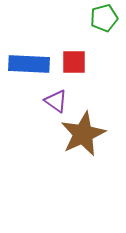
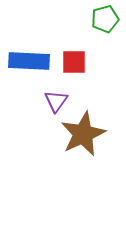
green pentagon: moved 1 px right, 1 px down
blue rectangle: moved 3 px up
purple triangle: rotated 30 degrees clockwise
